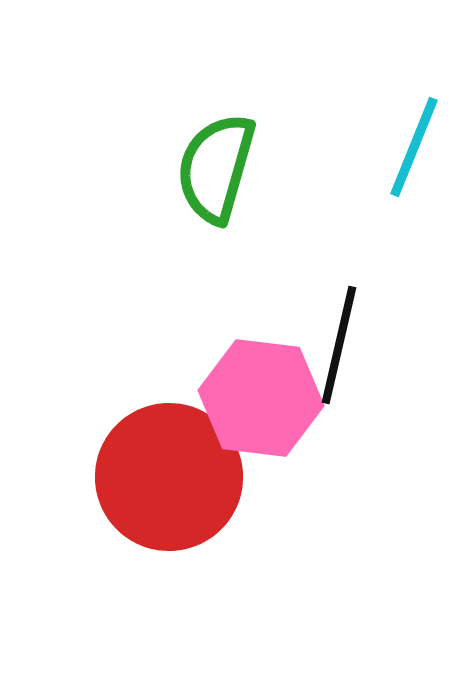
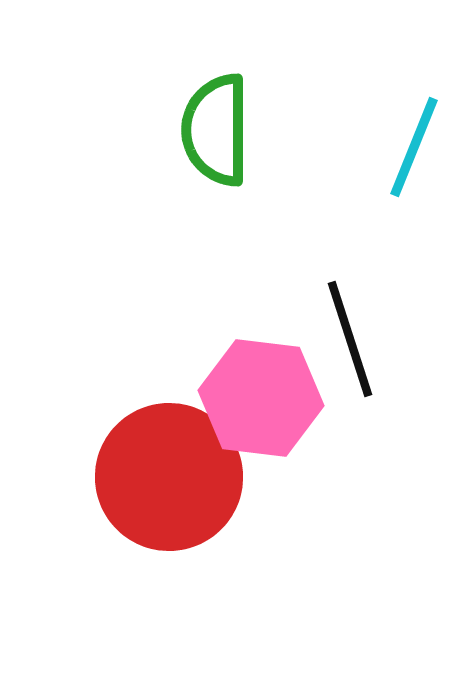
green semicircle: moved 38 px up; rotated 16 degrees counterclockwise
black line: moved 11 px right, 6 px up; rotated 31 degrees counterclockwise
